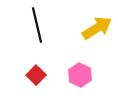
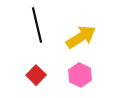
yellow arrow: moved 16 px left, 9 px down
